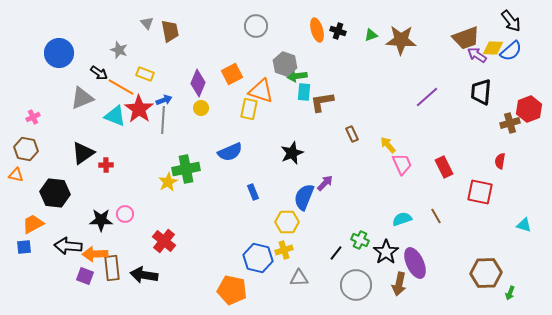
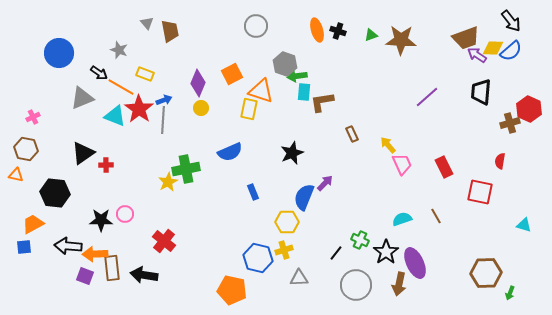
red hexagon at (529, 109): rotated 15 degrees counterclockwise
